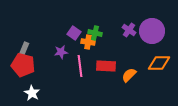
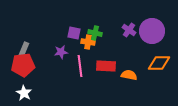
purple square: rotated 24 degrees counterclockwise
red pentagon: rotated 20 degrees counterclockwise
orange semicircle: rotated 56 degrees clockwise
white star: moved 8 px left
